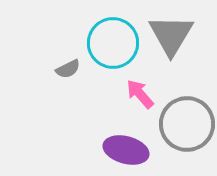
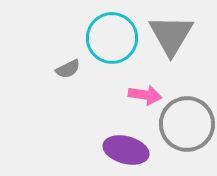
cyan circle: moved 1 px left, 5 px up
pink arrow: moved 5 px right, 1 px down; rotated 140 degrees clockwise
